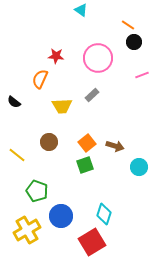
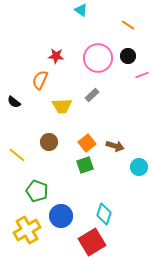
black circle: moved 6 px left, 14 px down
orange semicircle: moved 1 px down
